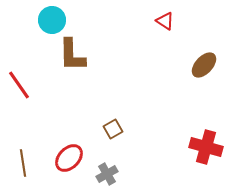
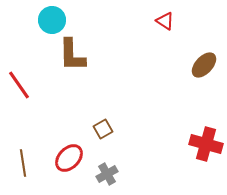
brown square: moved 10 px left
red cross: moved 3 px up
